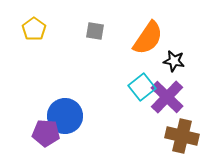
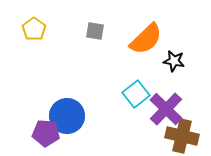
orange semicircle: moved 2 px left, 1 px down; rotated 12 degrees clockwise
cyan square: moved 6 px left, 7 px down
purple cross: moved 1 px left, 12 px down
blue circle: moved 2 px right
